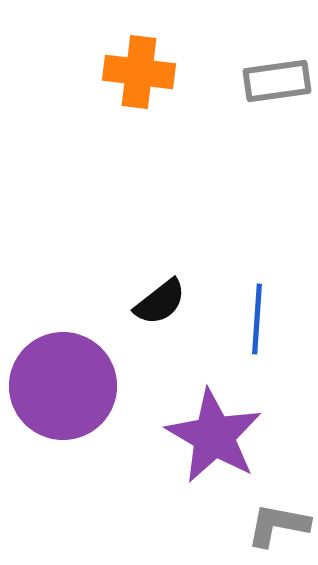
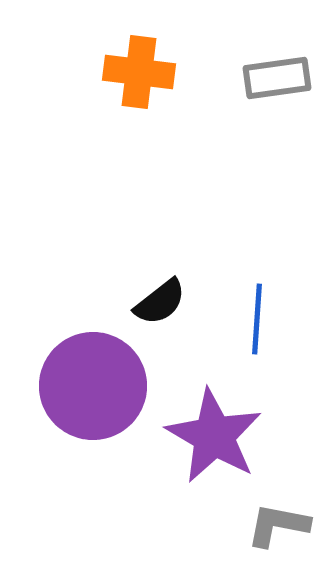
gray rectangle: moved 3 px up
purple circle: moved 30 px right
